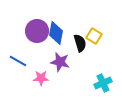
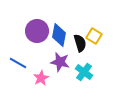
blue diamond: moved 3 px right, 2 px down
blue line: moved 2 px down
pink star: rotated 28 degrees counterclockwise
cyan cross: moved 19 px left, 11 px up; rotated 30 degrees counterclockwise
